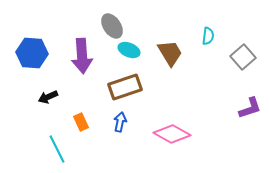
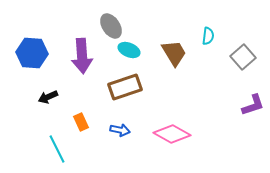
gray ellipse: moved 1 px left
brown trapezoid: moved 4 px right
purple L-shape: moved 3 px right, 3 px up
blue arrow: moved 8 px down; rotated 90 degrees clockwise
